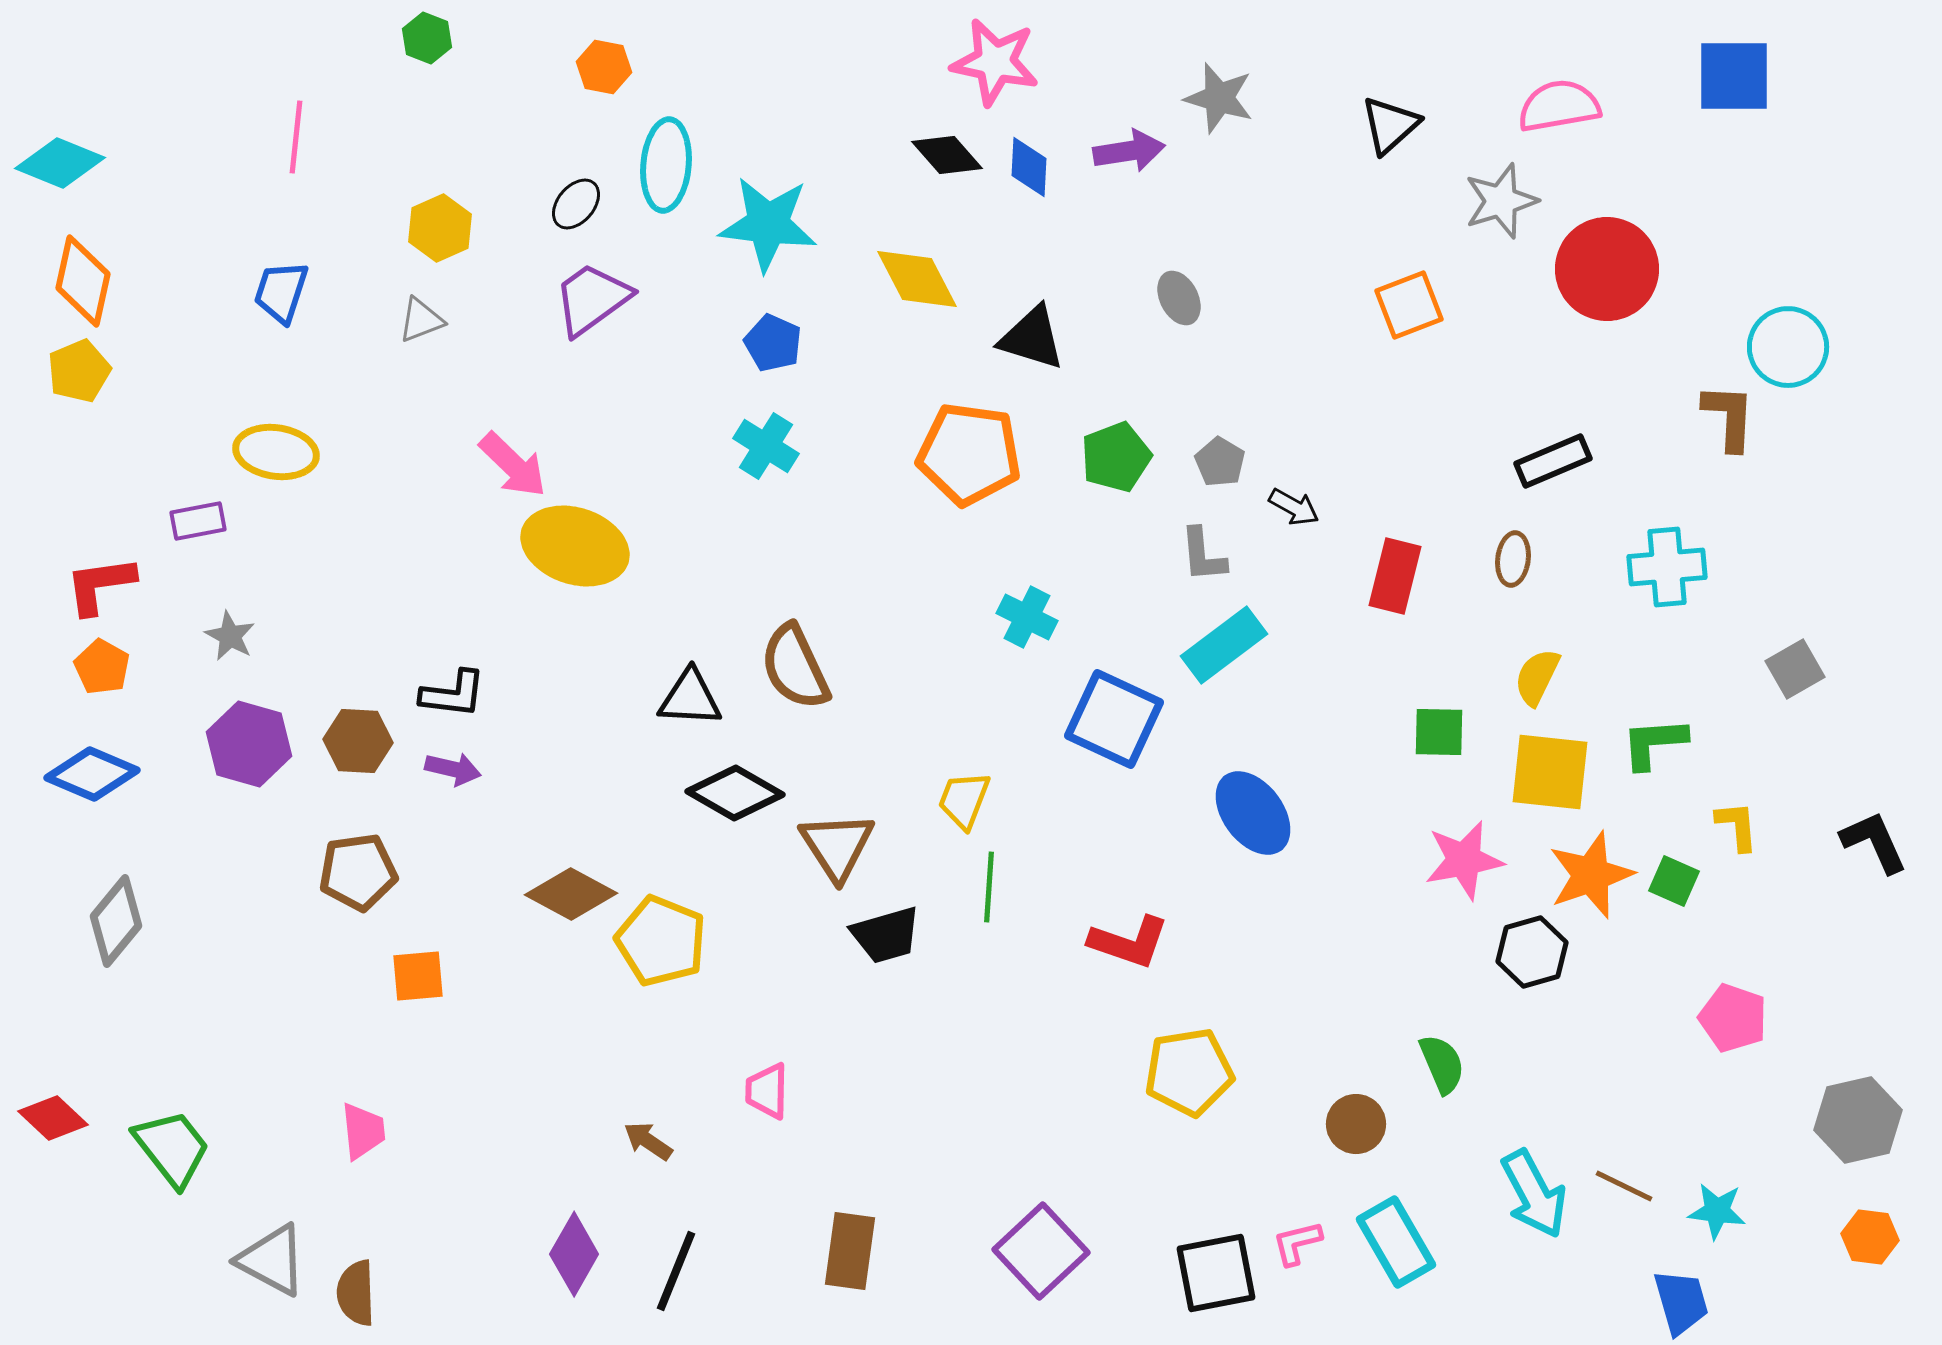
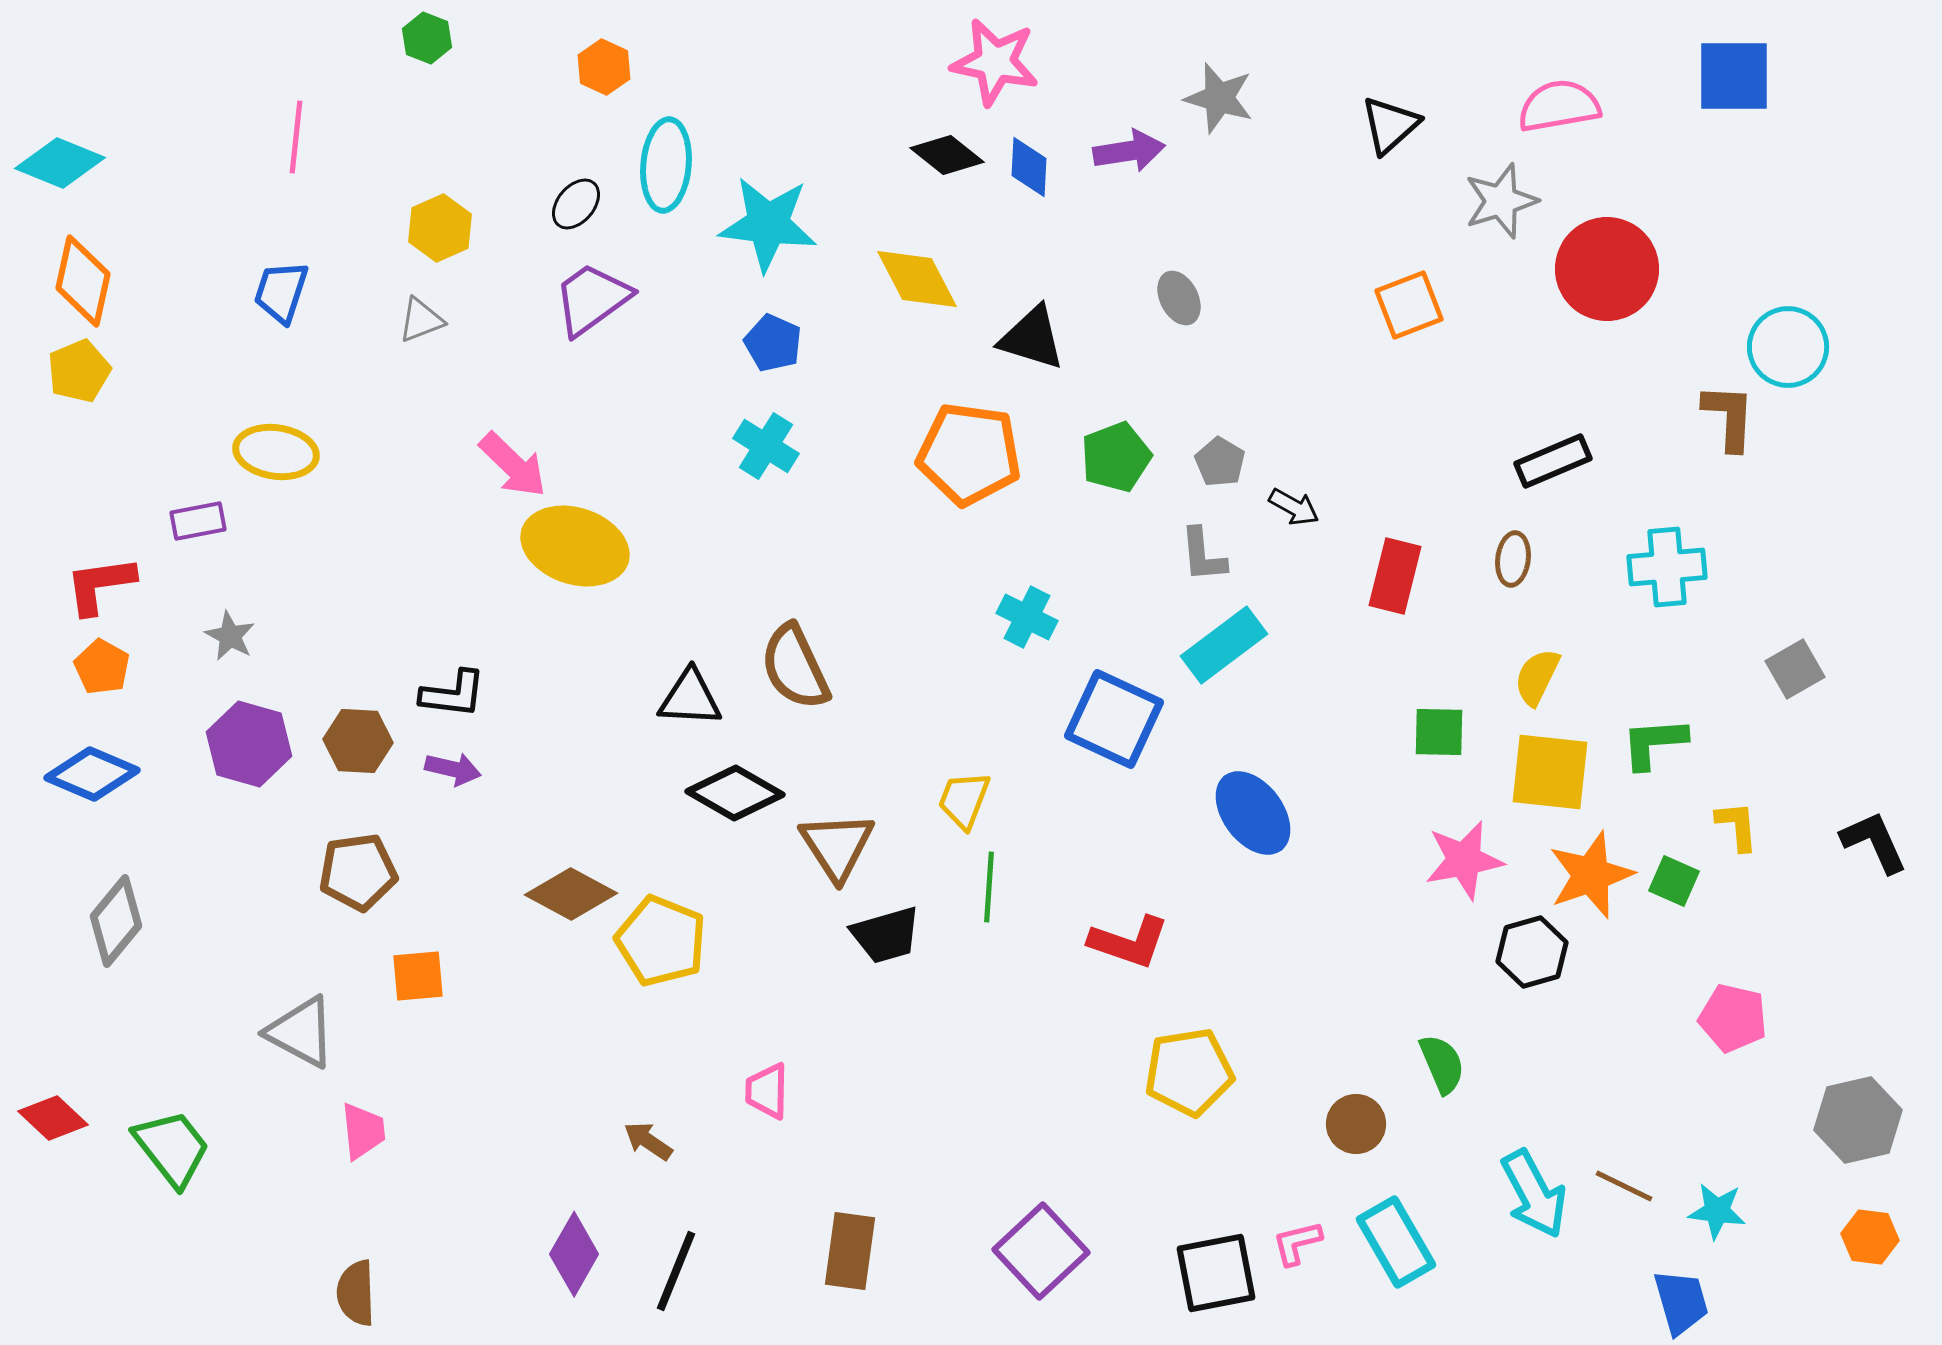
orange hexagon at (604, 67): rotated 14 degrees clockwise
black diamond at (947, 155): rotated 10 degrees counterclockwise
pink pentagon at (1733, 1018): rotated 6 degrees counterclockwise
gray triangle at (272, 1260): moved 29 px right, 228 px up
